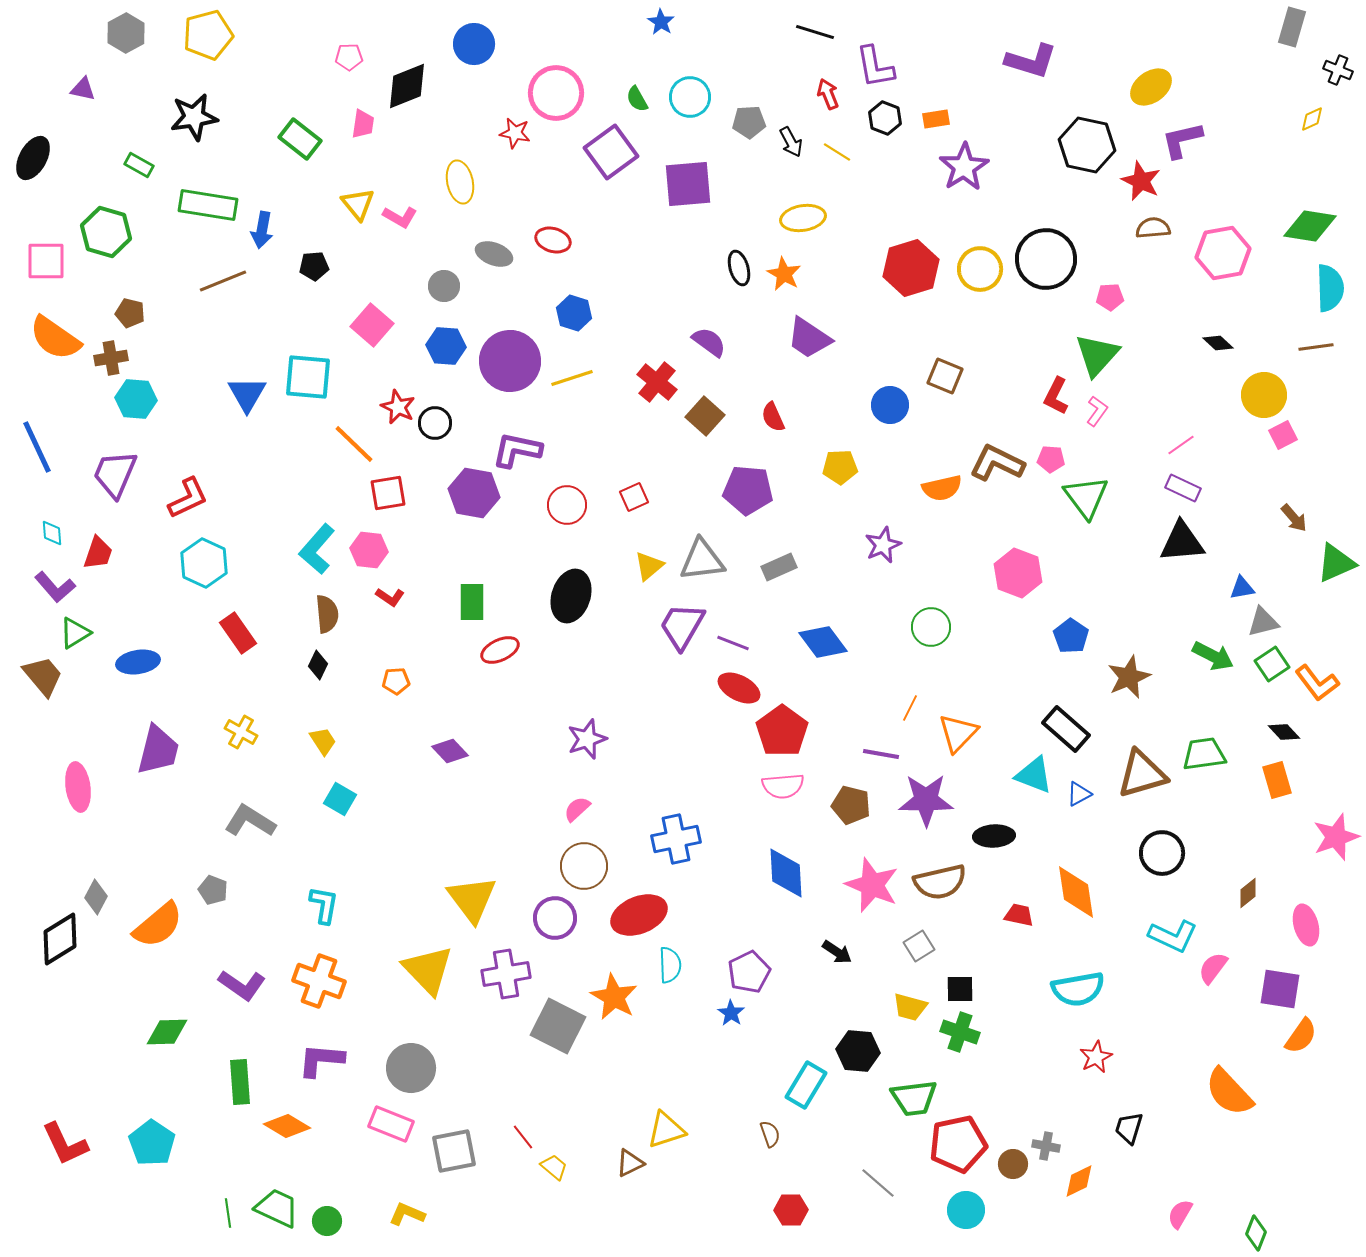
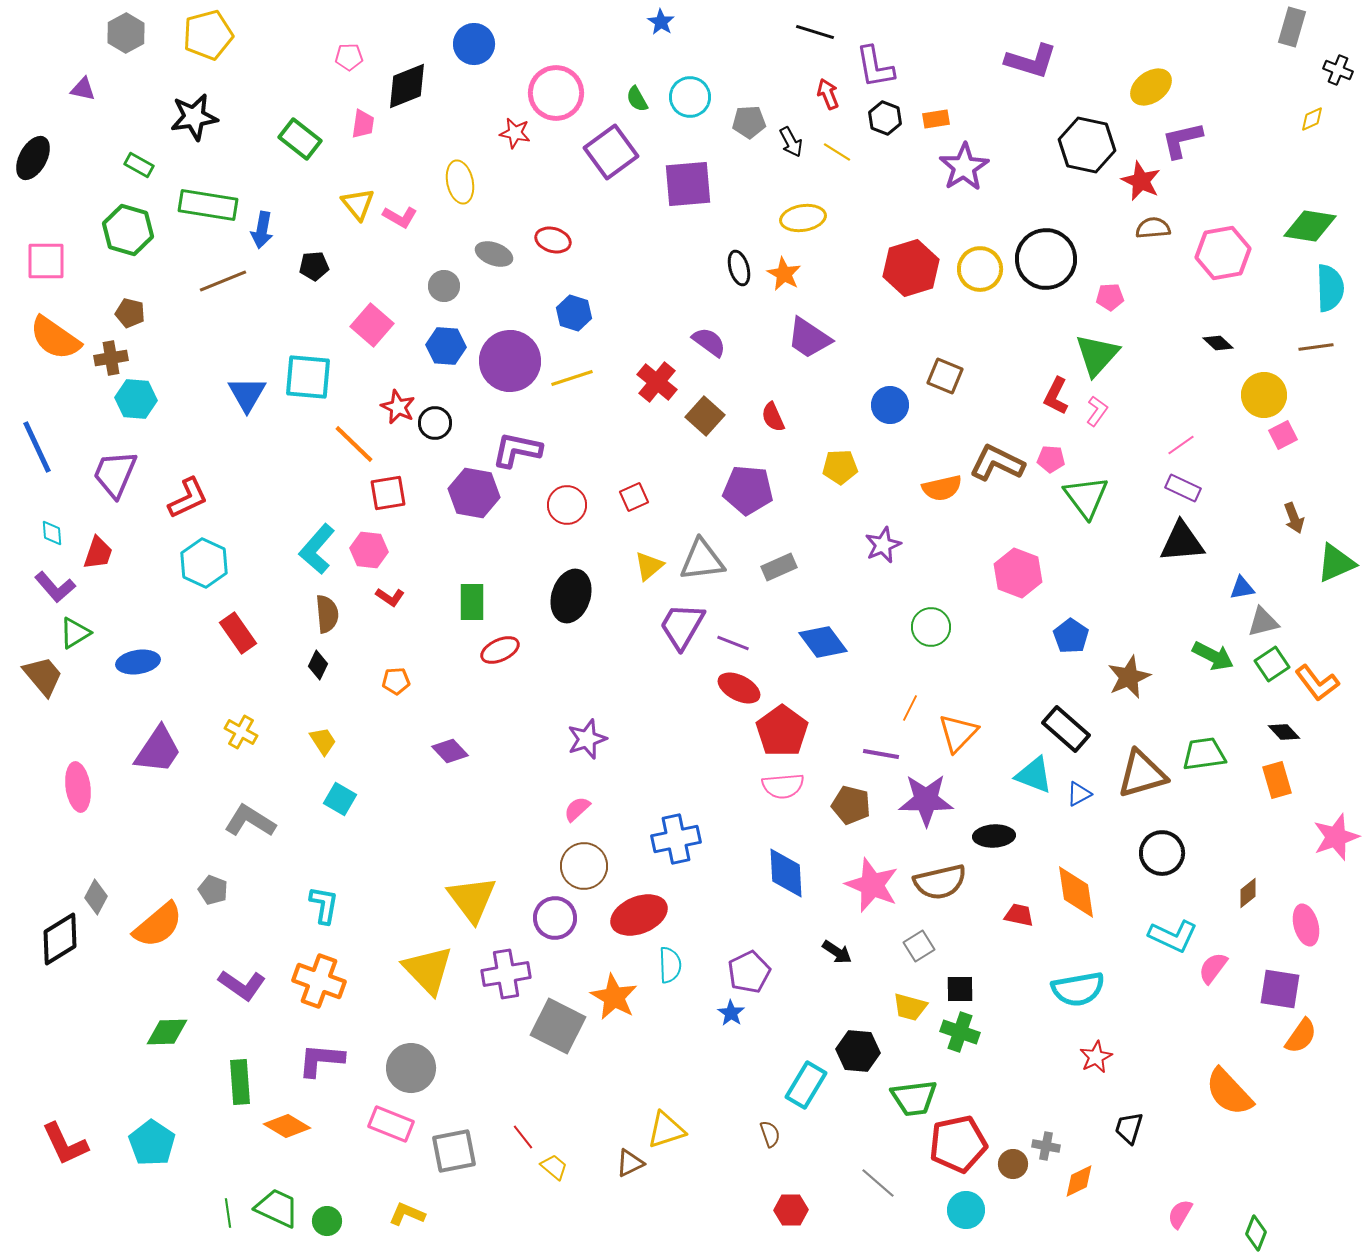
green hexagon at (106, 232): moved 22 px right, 2 px up
brown arrow at (1294, 518): rotated 20 degrees clockwise
purple trapezoid at (158, 750): rotated 20 degrees clockwise
